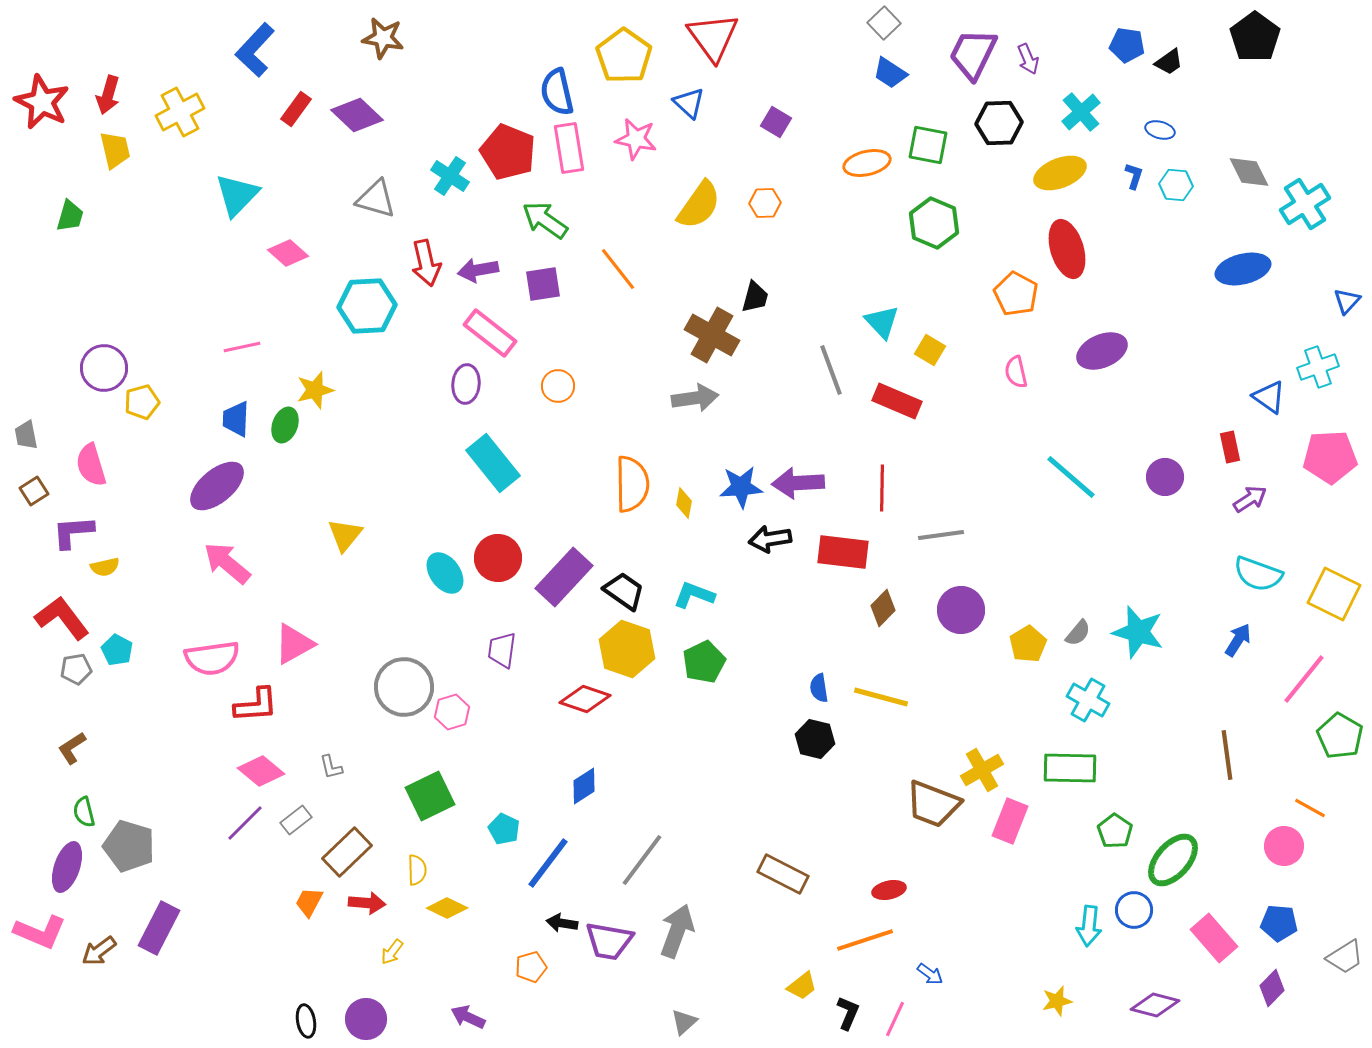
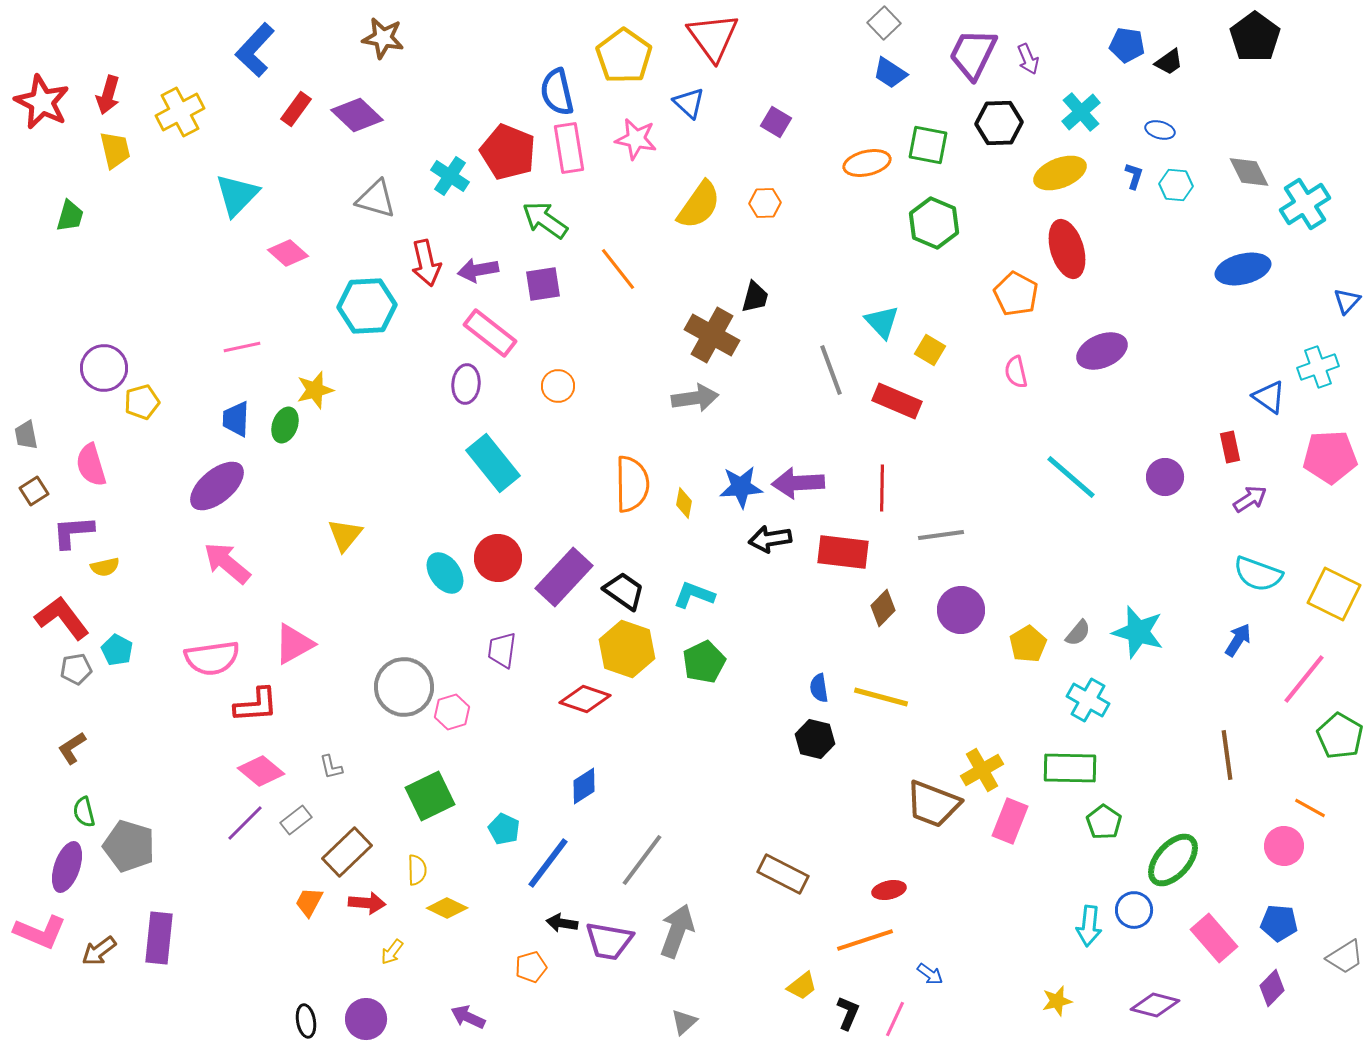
green pentagon at (1115, 831): moved 11 px left, 9 px up
purple rectangle at (159, 928): moved 10 px down; rotated 21 degrees counterclockwise
